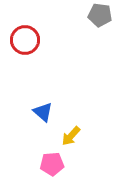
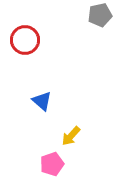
gray pentagon: rotated 20 degrees counterclockwise
blue triangle: moved 1 px left, 11 px up
pink pentagon: rotated 15 degrees counterclockwise
